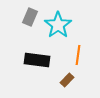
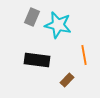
gray rectangle: moved 2 px right
cyan star: rotated 24 degrees counterclockwise
orange line: moved 6 px right; rotated 18 degrees counterclockwise
